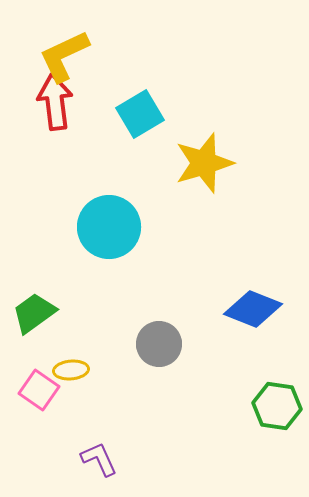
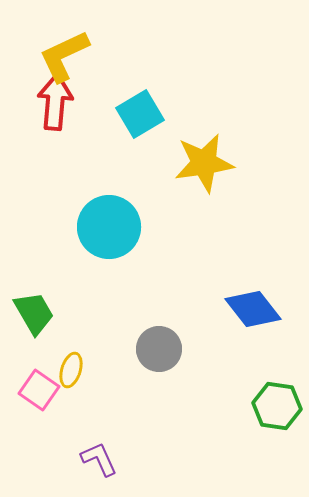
red arrow: rotated 12 degrees clockwise
yellow star: rotated 8 degrees clockwise
blue diamond: rotated 30 degrees clockwise
green trapezoid: rotated 96 degrees clockwise
gray circle: moved 5 px down
yellow ellipse: rotated 68 degrees counterclockwise
